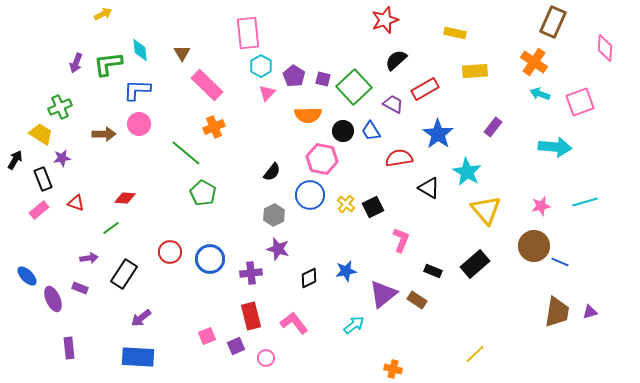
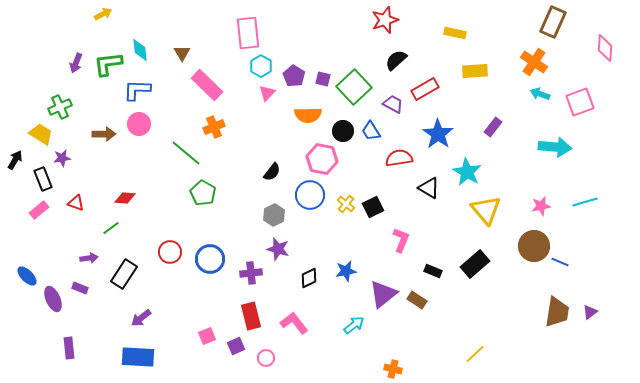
purple triangle at (590, 312): rotated 21 degrees counterclockwise
